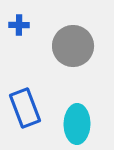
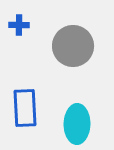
blue rectangle: rotated 18 degrees clockwise
